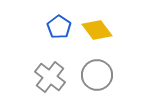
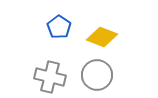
yellow diamond: moved 5 px right, 7 px down; rotated 32 degrees counterclockwise
gray cross: rotated 24 degrees counterclockwise
